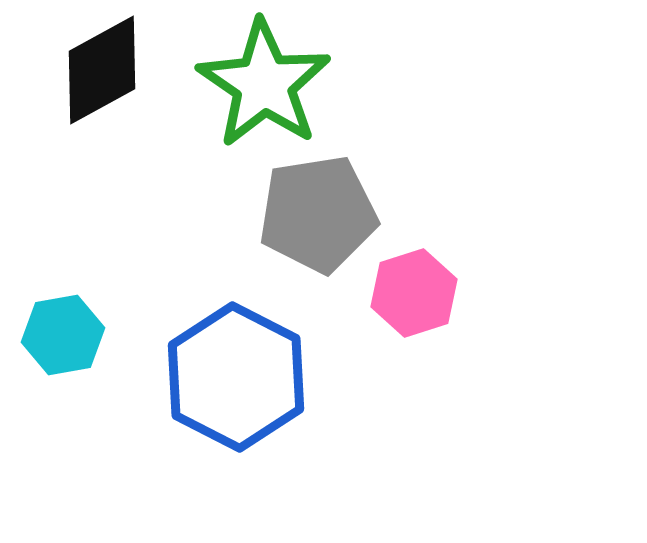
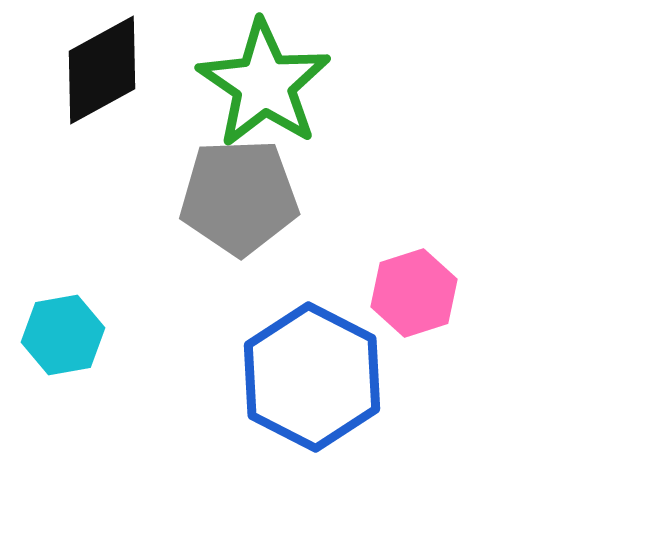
gray pentagon: moved 79 px left, 17 px up; rotated 7 degrees clockwise
blue hexagon: moved 76 px right
